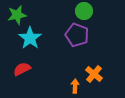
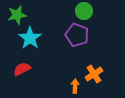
orange cross: rotated 18 degrees clockwise
